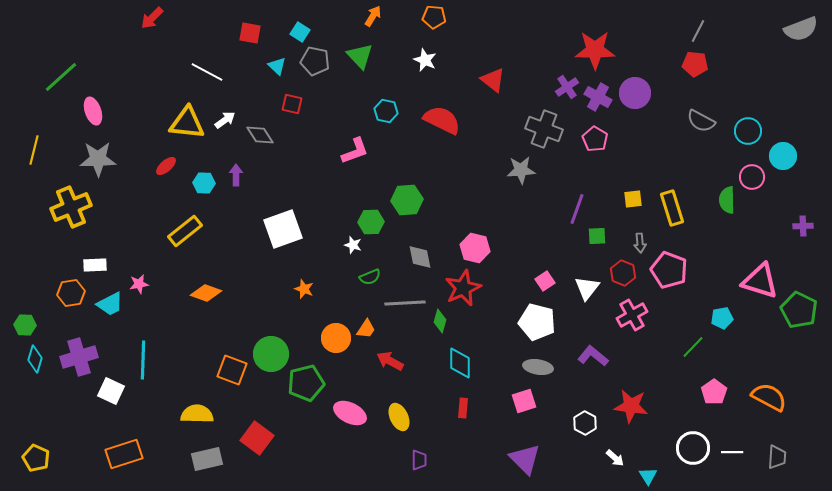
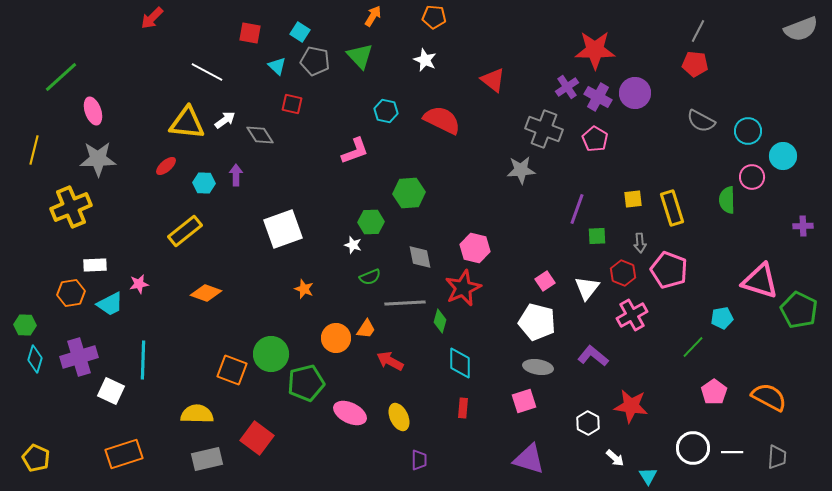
green hexagon at (407, 200): moved 2 px right, 7 px up
white hexagon at (585, 423): moved 3 px right
purple triangle at (525, 459): moved 4 px right; rotated 28 degrees counterclockwise
